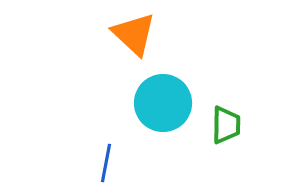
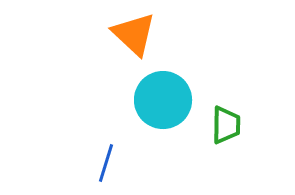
cyan circle: moved 3 px up
blue line: rotated 6 degrees clockwise
